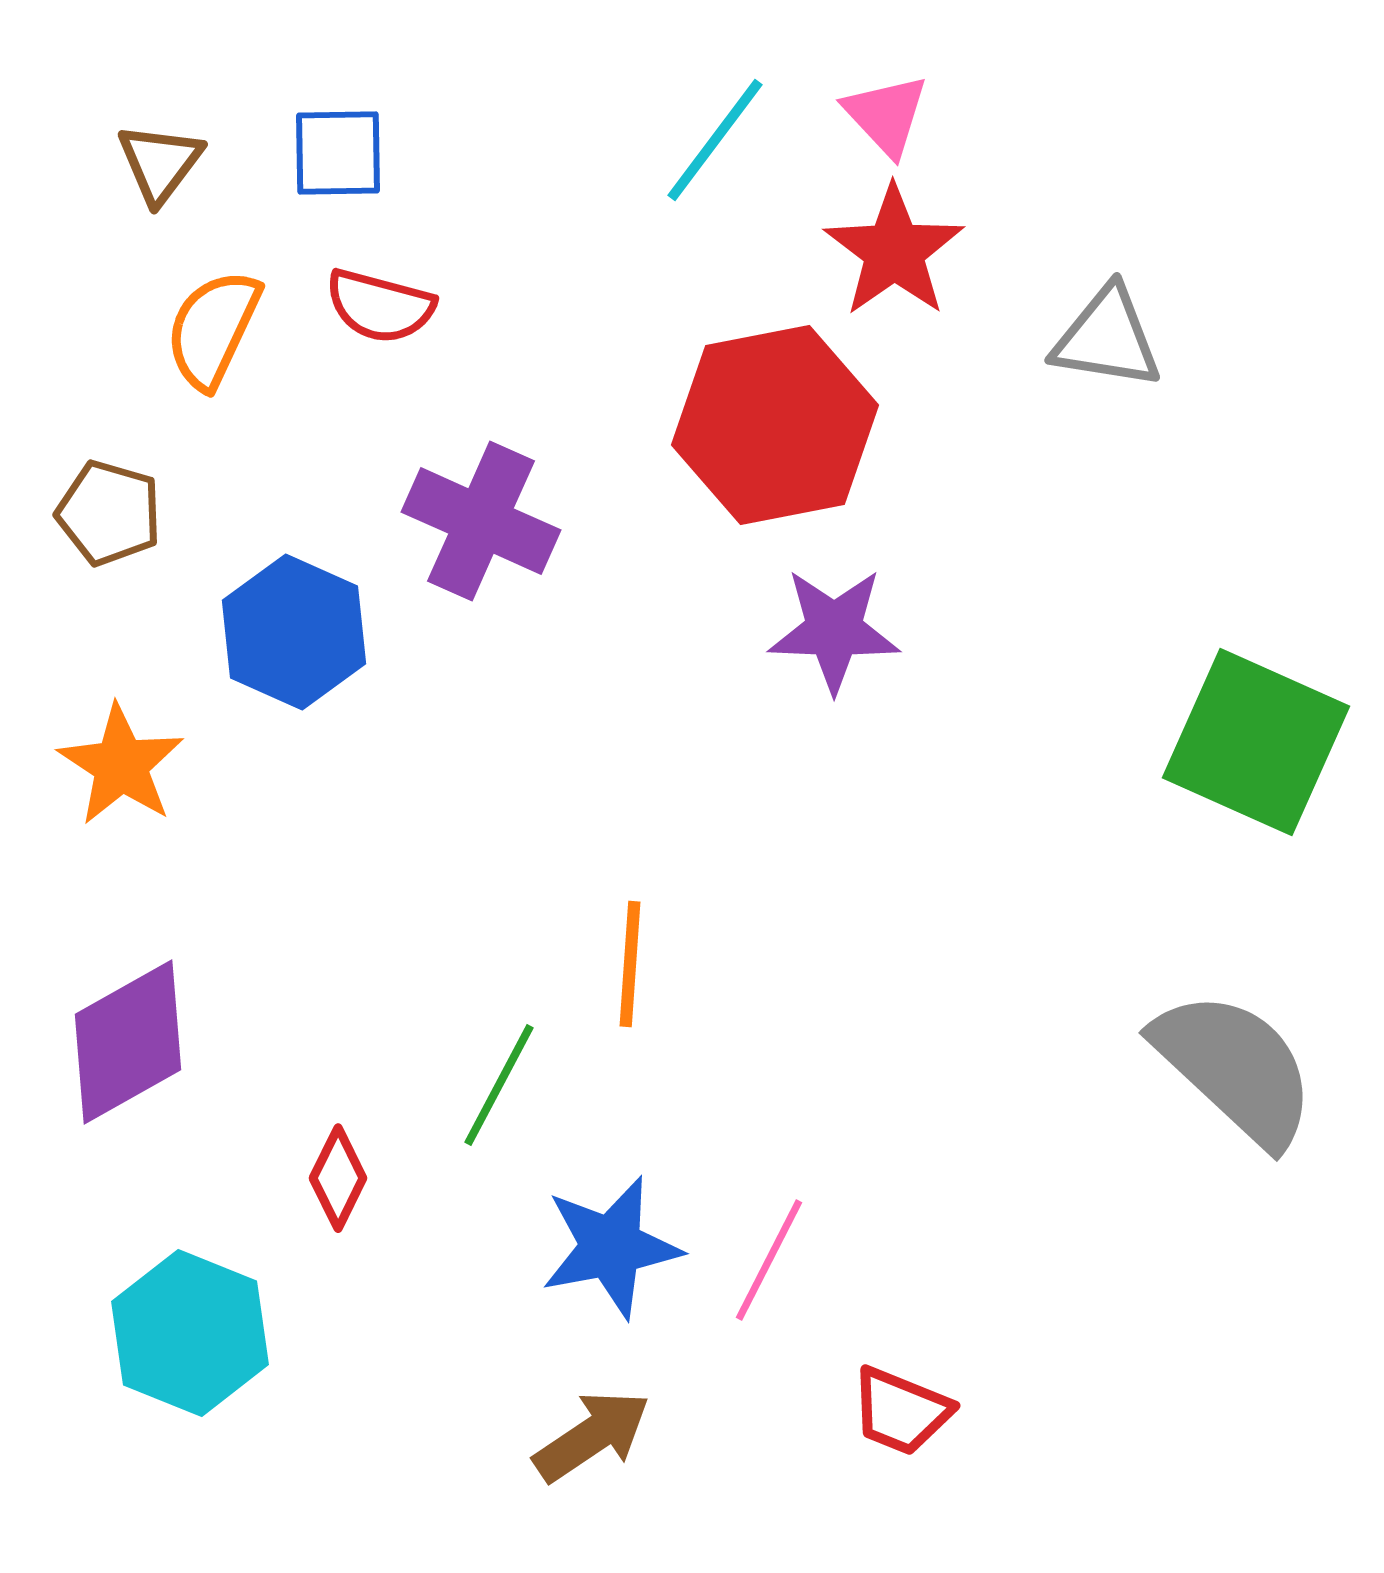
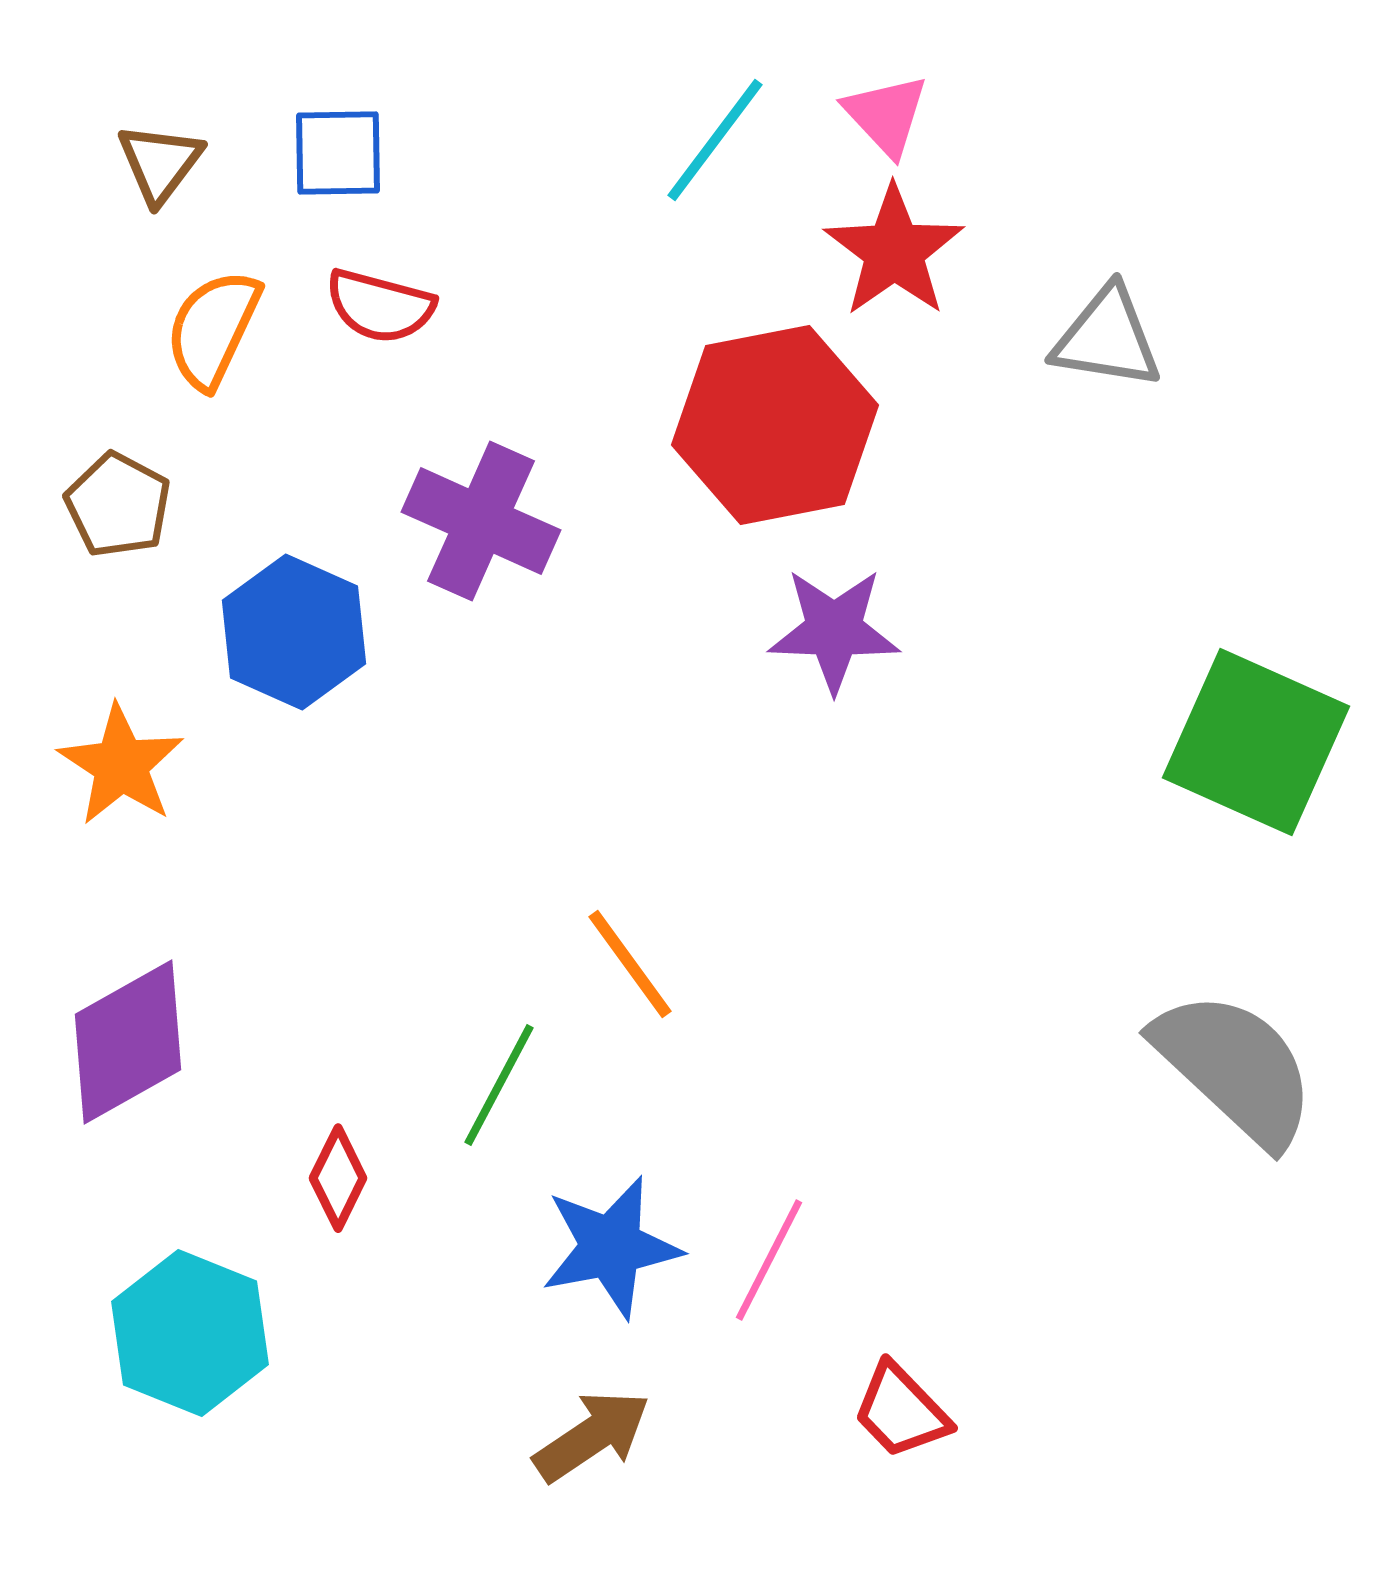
brown pentagon: moved 9 px right, 8 px up; rotated 12 degrees clockwise
orange line: rotated 40 degrees counterclockwise
red trapezoid: rotated 24 degrees clockwise
